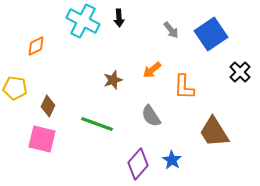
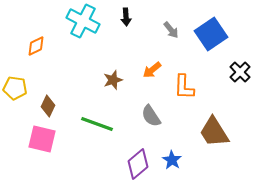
black arrow: moved 7 px right, 1 px up
purple diamond: rotated 8 degrees clockwise
